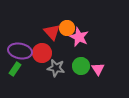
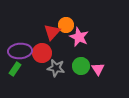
orange circle: moved 1 px left, 3 px up
red triangle: rotated 24 degrees clockwise
purple ellipse: rotated 15 degrees counterclockwise
